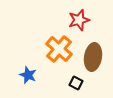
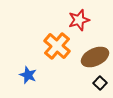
orange cross: moved 2 px left, 3 px up
brown ellipse: moved 2 px right; rotated 56 degrees clockwise
black square: moved 24 px right; rotated 16 degrees clockwise
